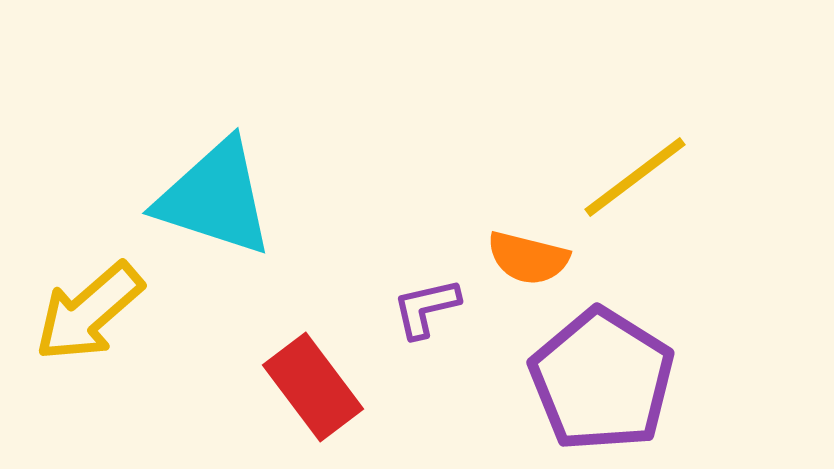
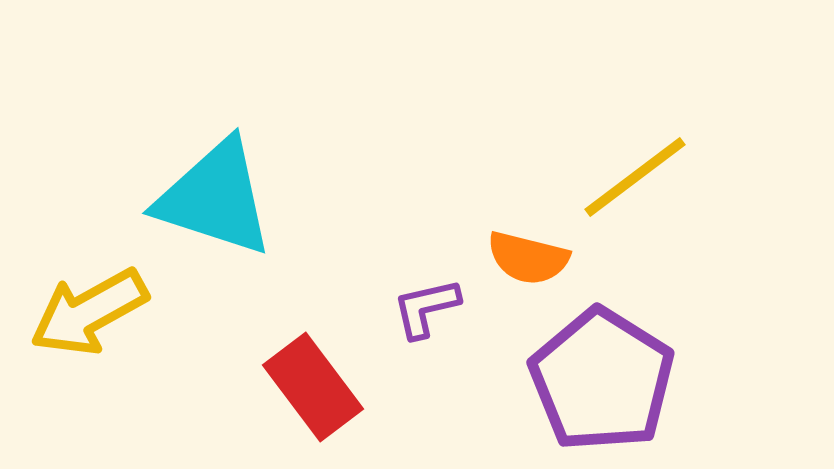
yellow arrow: rotated 12 degrees clockwise
